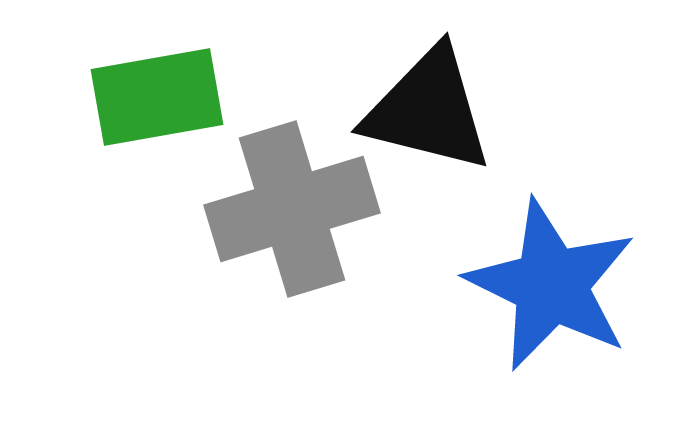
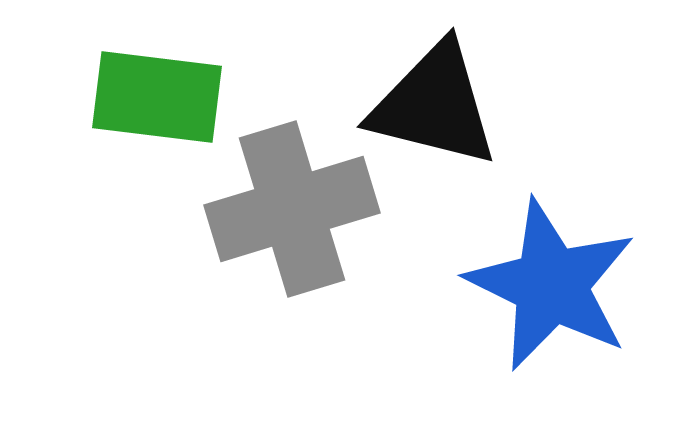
green rectangle: rotated 17 degrees clockwise
black triangle: moved 6 px right, 5 px up
